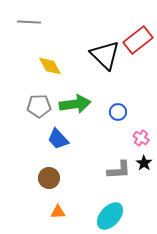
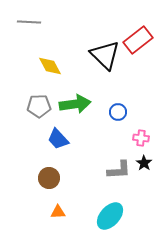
pink cross: rotated 28 degrees counterclockwise
